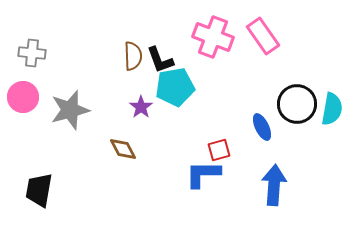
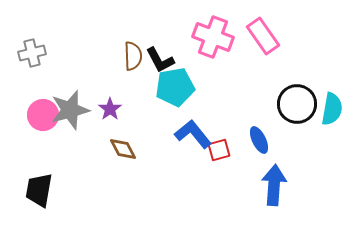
gray cross: rotated 20 degrees counterclockwise
black L-shape: rotated 8 degrees counterclockwise
pink circle: moved 20 px right, 18 px down
purple star: moved 31 px left, 2 px down
blue ellipse: moved 3 px left, 13 px down
blue L-shape: moved 10 px left, 40 px up; rotated 51 degrees clockwise
